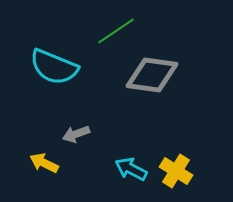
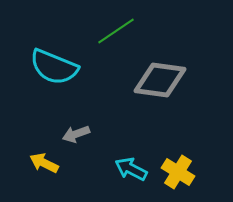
gray diamond: moved 8 px right, 5 px down
yellow cross: moved 2 px right, 1 px down
